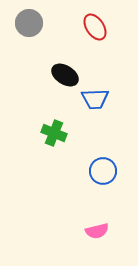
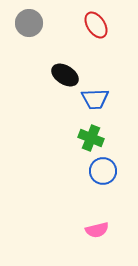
red ellipse: moved 1 px right, 2 px up
green cross: moved 37 px right, 5 px down
pink semicircle: moved 1 px up
